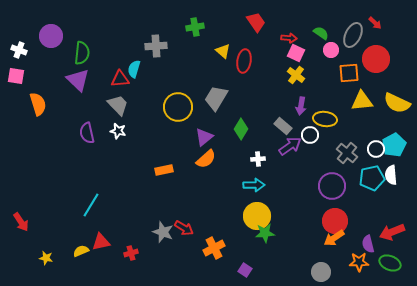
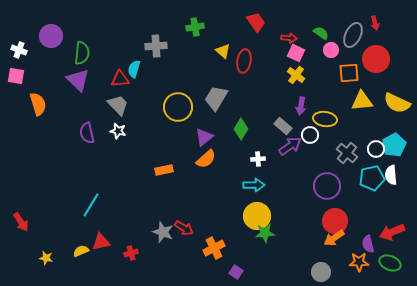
red arrow at (375, 23): rotated 32 degrees clockwise
purple circle at (332, 186): moved 5 px left
purple square at (245, 270): moved 9 px left, 2 px down
